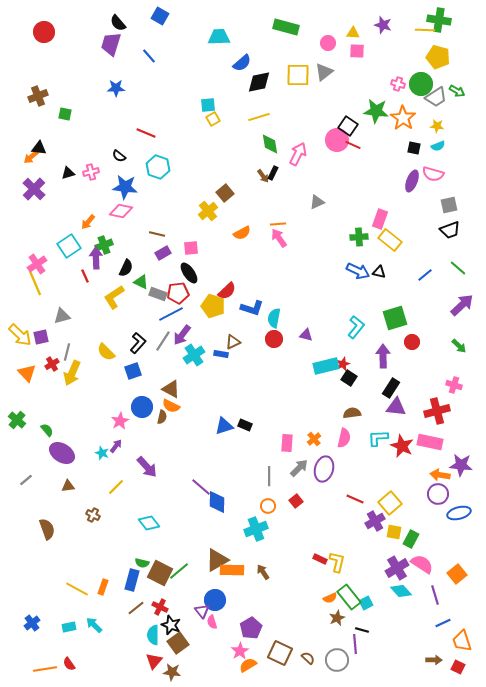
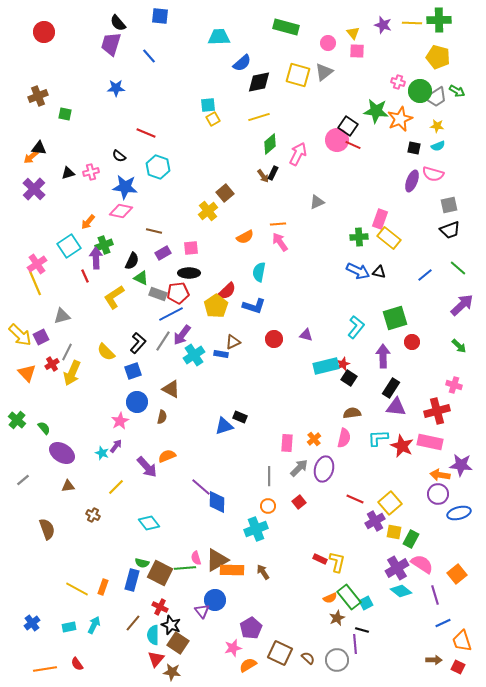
blue square at (160, 16): rotated 24 degrees counterclockwise
green cross at (439, 20): rotated 10 degrees counterclockwise
yellow line at (425, 30): moved 13 px left, 7 px up
yellow triangle at (353, 33): rotated 48 degrees clockwise
yellow square at (298, 75): rotated 15 degrees clockwise
pink cross at (398, 84): moved 2 px up
green circle at (421, 84): moved 1 px left, 7 px down
orange star at (403, 118): moved 3 px left, 1 px down; rotated 15 degrees clockwise
green diamond at (270, 144): rotated 60 degrees clockwise
orange semicircle at (242, 233): moved 3 px right, 4 px down
brown line at (157, 234): moved 3 px left, 3 px up
pink arrow at (279, 238): moved 1 px right, 4 px down
yellow rectangle at (390, 240): moved 1 px left, 2 px up
black semicircle at (126, 268): moved 6 px right, 7 px up
black ellipse at (189, 273): rotated 55 degrees counterclockwise
green triangle at (141, 282): moved 4 px up
yellow pentagon at (213, 306): moved 3 px right; rotated 20 degrees clockwise
blue L-shape at (252, 308): moved 2 px right, 2 px up
cyan semicircle at (274, 318): moved 15 px left, 46 px up
purple square at (41, 337): rotated 14 degrees counterclockwise
gray line at (67, 352): rotated 12 degrees clockwise
orange semicircle at (171, 406): moved 4 px left, 50 px down; rotated 132 degrees clockwise
blue circle at (142, 407): moved 5 px left, 5 px up
black rectangle at (245, 425): moved 5 px left, 8 px up
green semicircle at (47, 430): moved 3 px left, 2 px up
gray line at (26, 480): moved 3 px left
red square at (296, 501): moved 3 px right, 1 px down
green line at (179, 571): moved 6 px right, 3 px up; rotated 35 degrees clockwise
cyan diamond at (401, 591): rotated 10 degrees counterclockwise
brown line at (136, 608): moved 3 px left, 15 px down; rotated 12 degrees counterclockwise
pink semicircle at (212, 622): moved 16 px left, 64 px up
cyan arrow at (94, 625): rotated 72 degrees clockwise
brown square at (178, 643): rotated 20 degrees counterclockwise
pink star at (240, 651): moved 7 px left, 3 px up; rotated 18 degrees clockwise
red triangle at (154, 661): moved 2 px right, 2 px up
red semicircle at (69, 664): moved 8 px right
